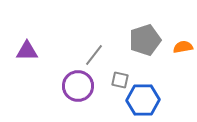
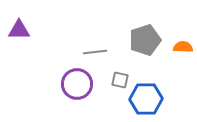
orange semicircle: rotated 12 degrees clockwise
purple triangle: moved 8 px left, 21 px up
gray line: moved 1 px right, 3 px up; rotated 45 degrees clockwise
purple circle: moved 1 px left, 2 px up
blue hexagon: moved 3 px right, 1 px up
